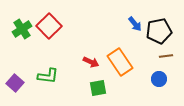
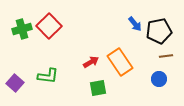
green cross: rotated 18 degrees clockwise
red arrow: rotated 56 degrees counterclockwise
